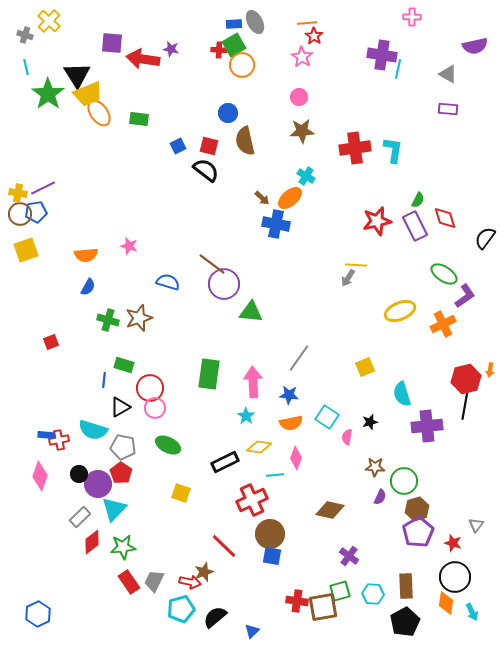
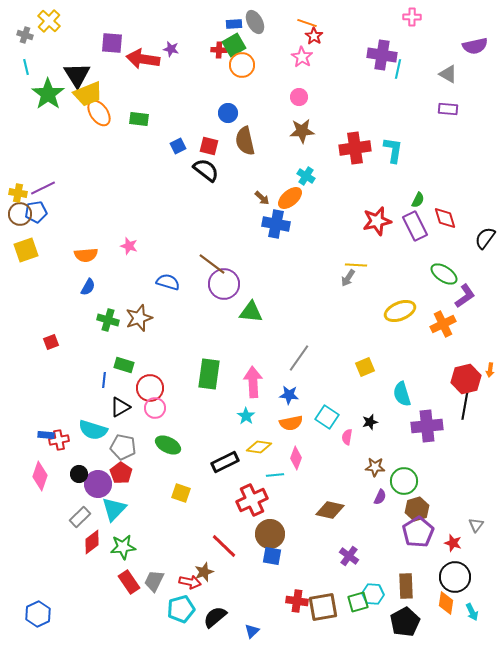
orange line at (307, 23): rotated 24 degrees clockwise
green square at (340, 591): moved 18 px right, 11 px down
